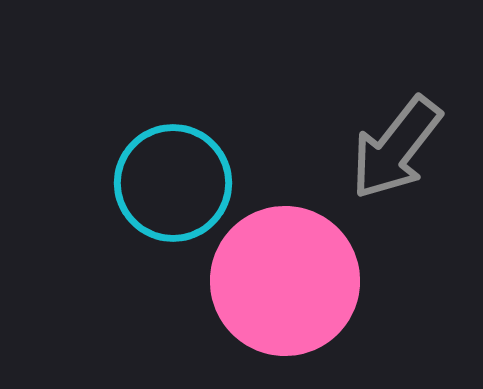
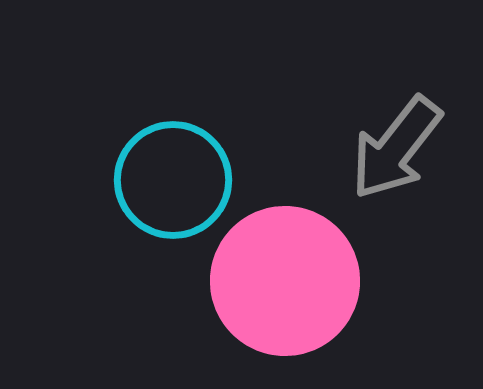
cyan circle: moved 3 px up
